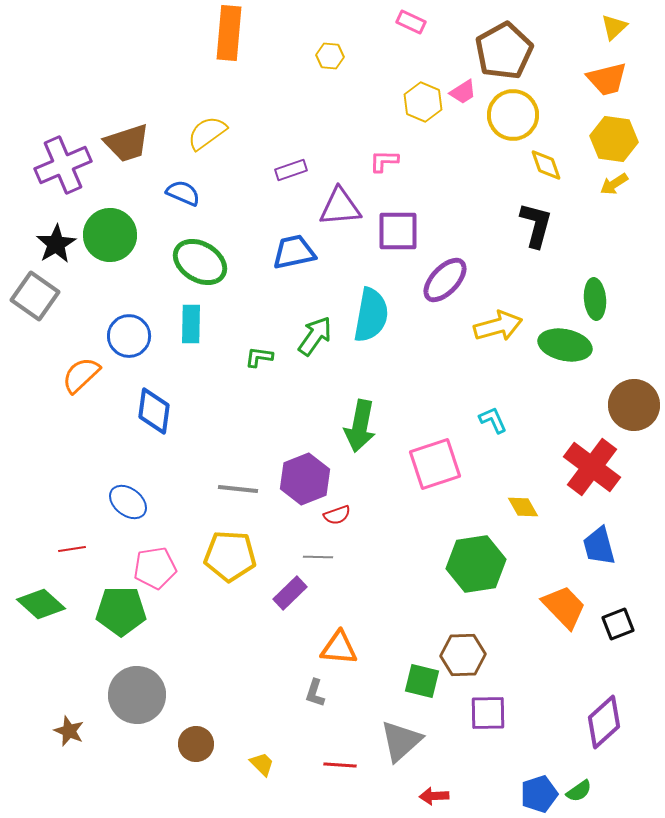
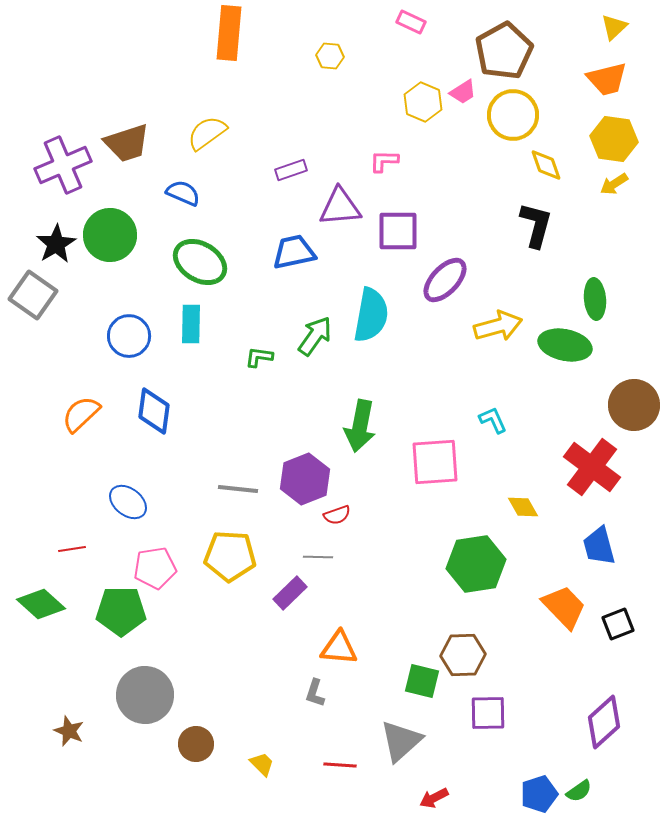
gray square at (35, 296): moved 2 px left, 1 px up
orange semicircle at (81, 375): moved 39 px down
pink square at (435, 464): moved 2 px up; rotated 14 degrees clockwise
gray circle at (137, 695): moved 8 px right
red arrow at (434, 796): moved 2 px down; rotated 24 degrees counterclockwise
